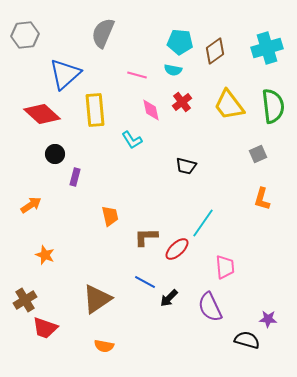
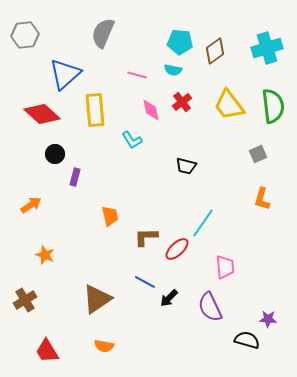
red trapezoid: moved 2 px right, 23 px down; rotated 40 degrees clockwise
